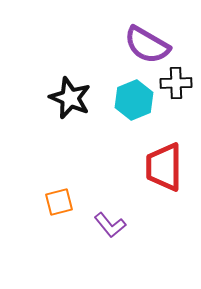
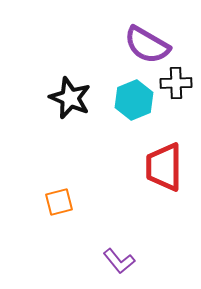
purple L-shape: moved 9 px right, 36 px down
